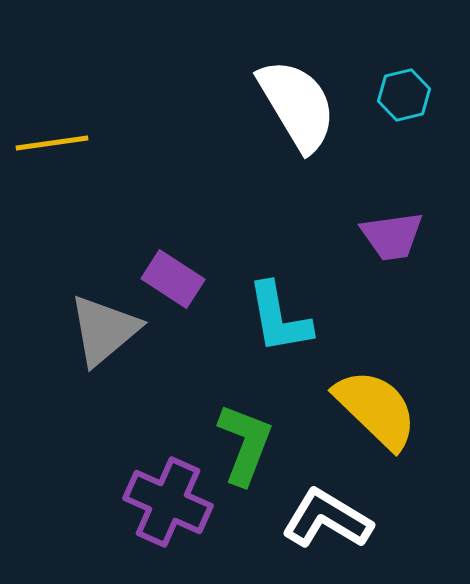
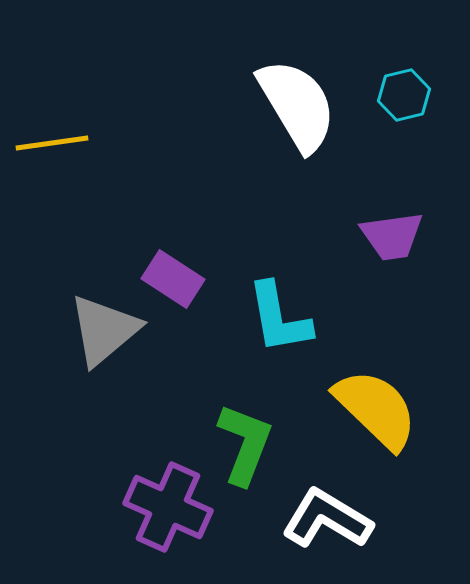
purple cross: moved 5 px down
